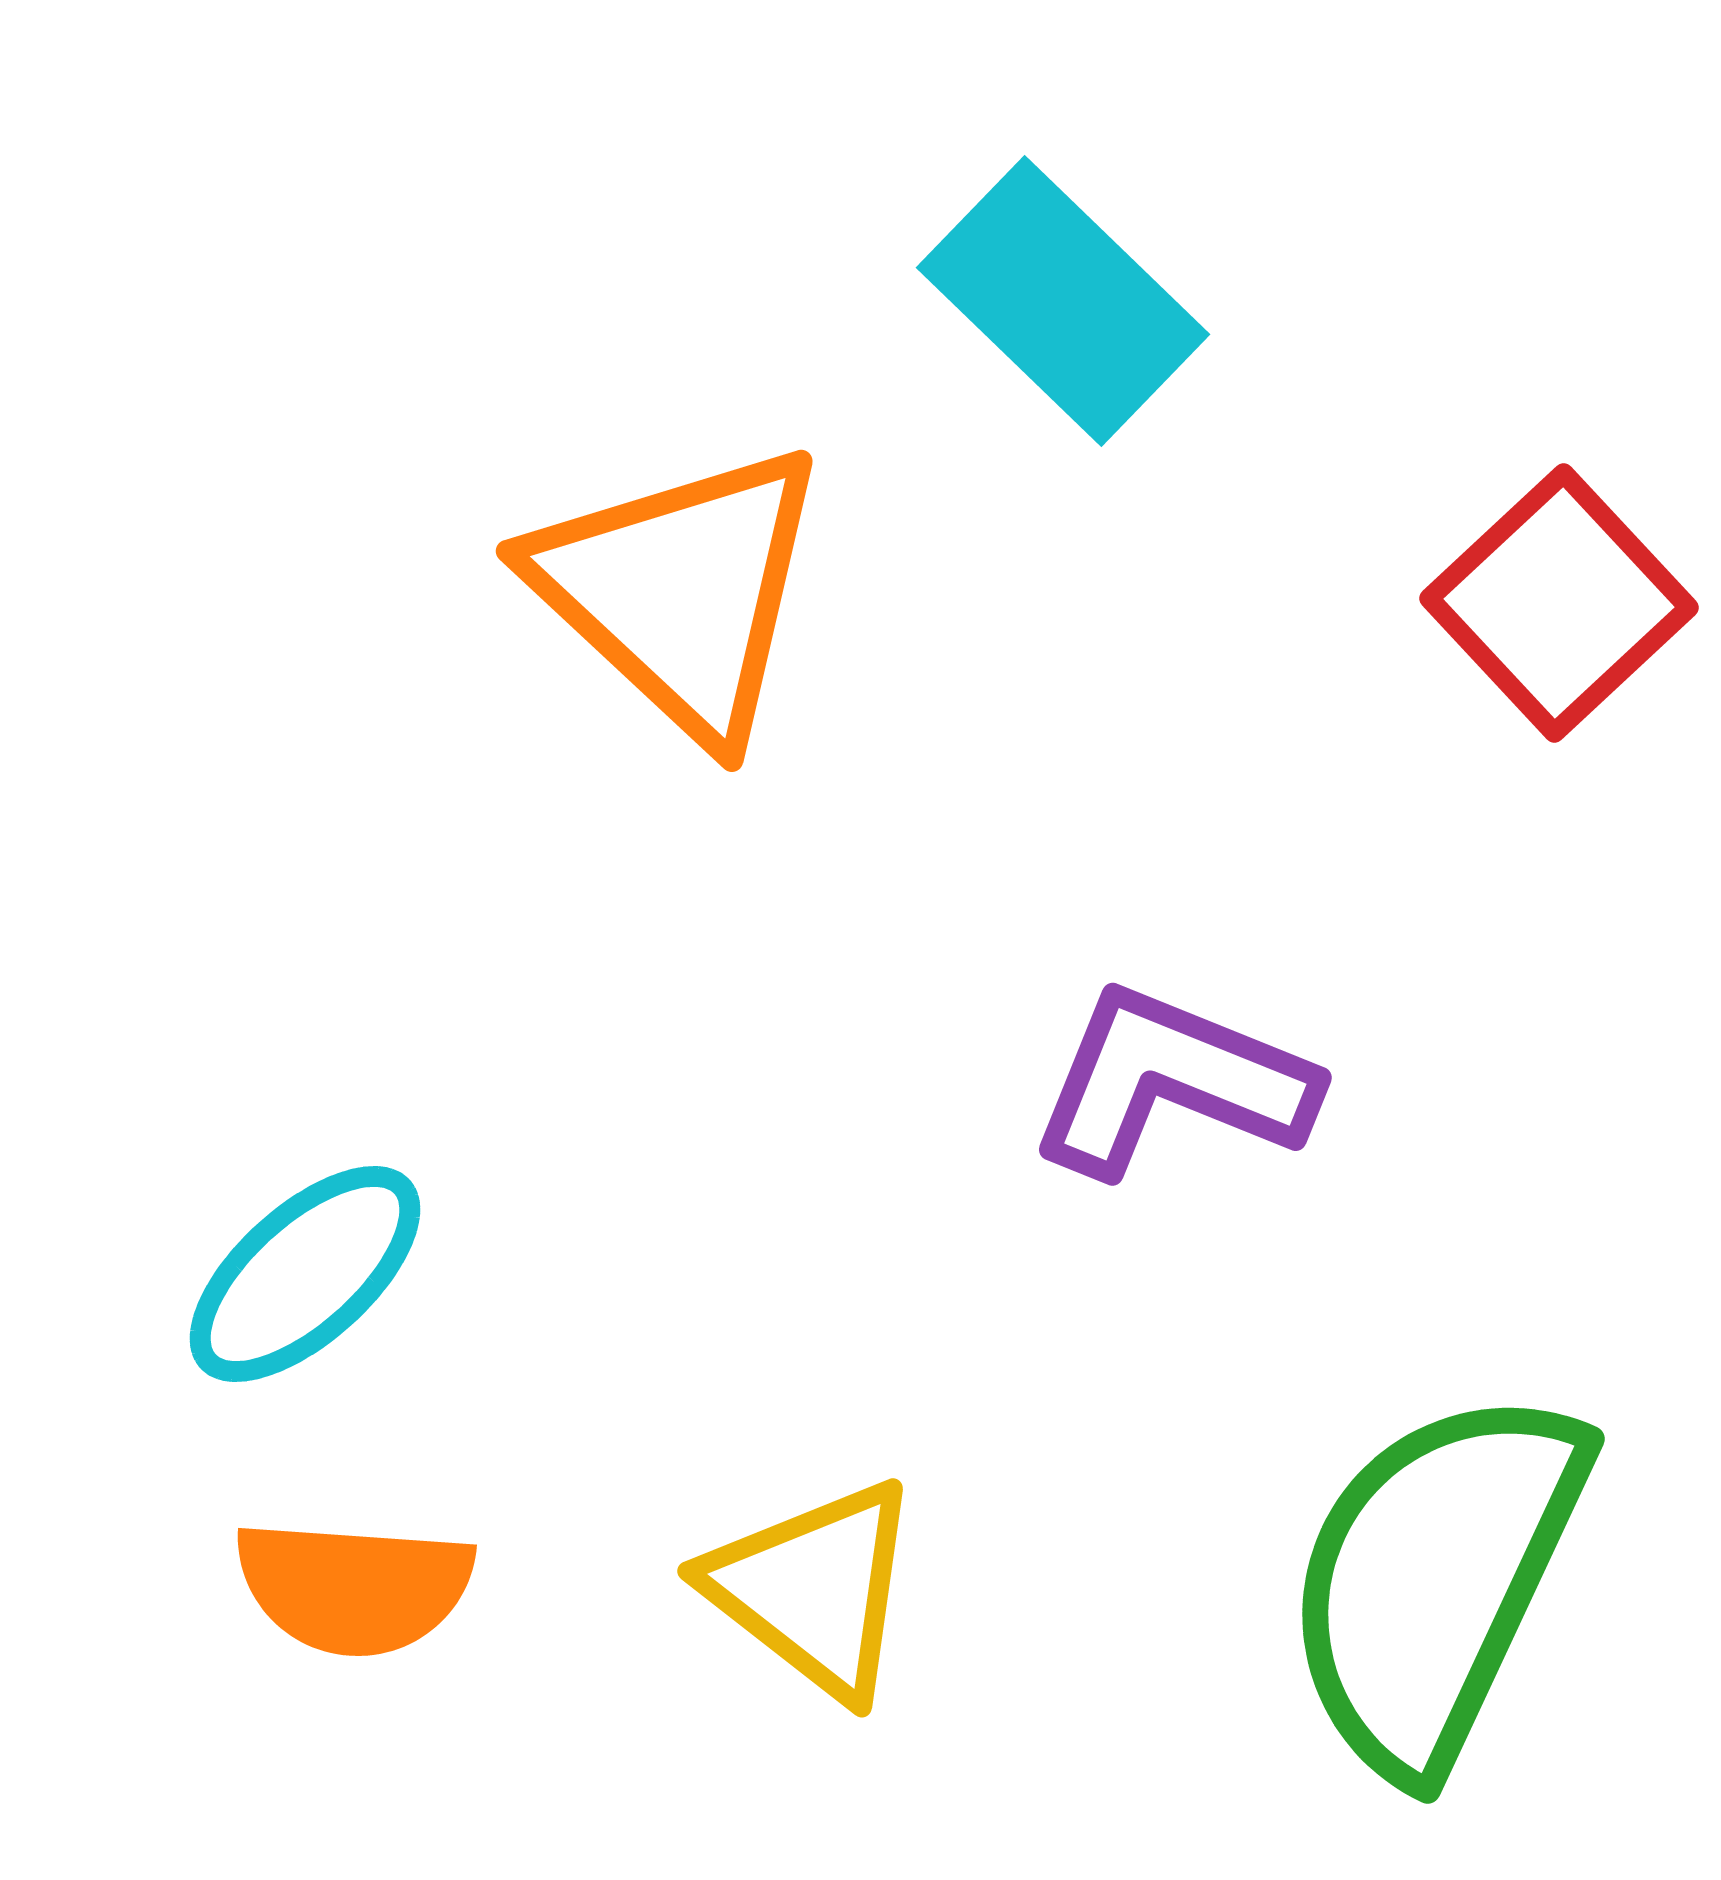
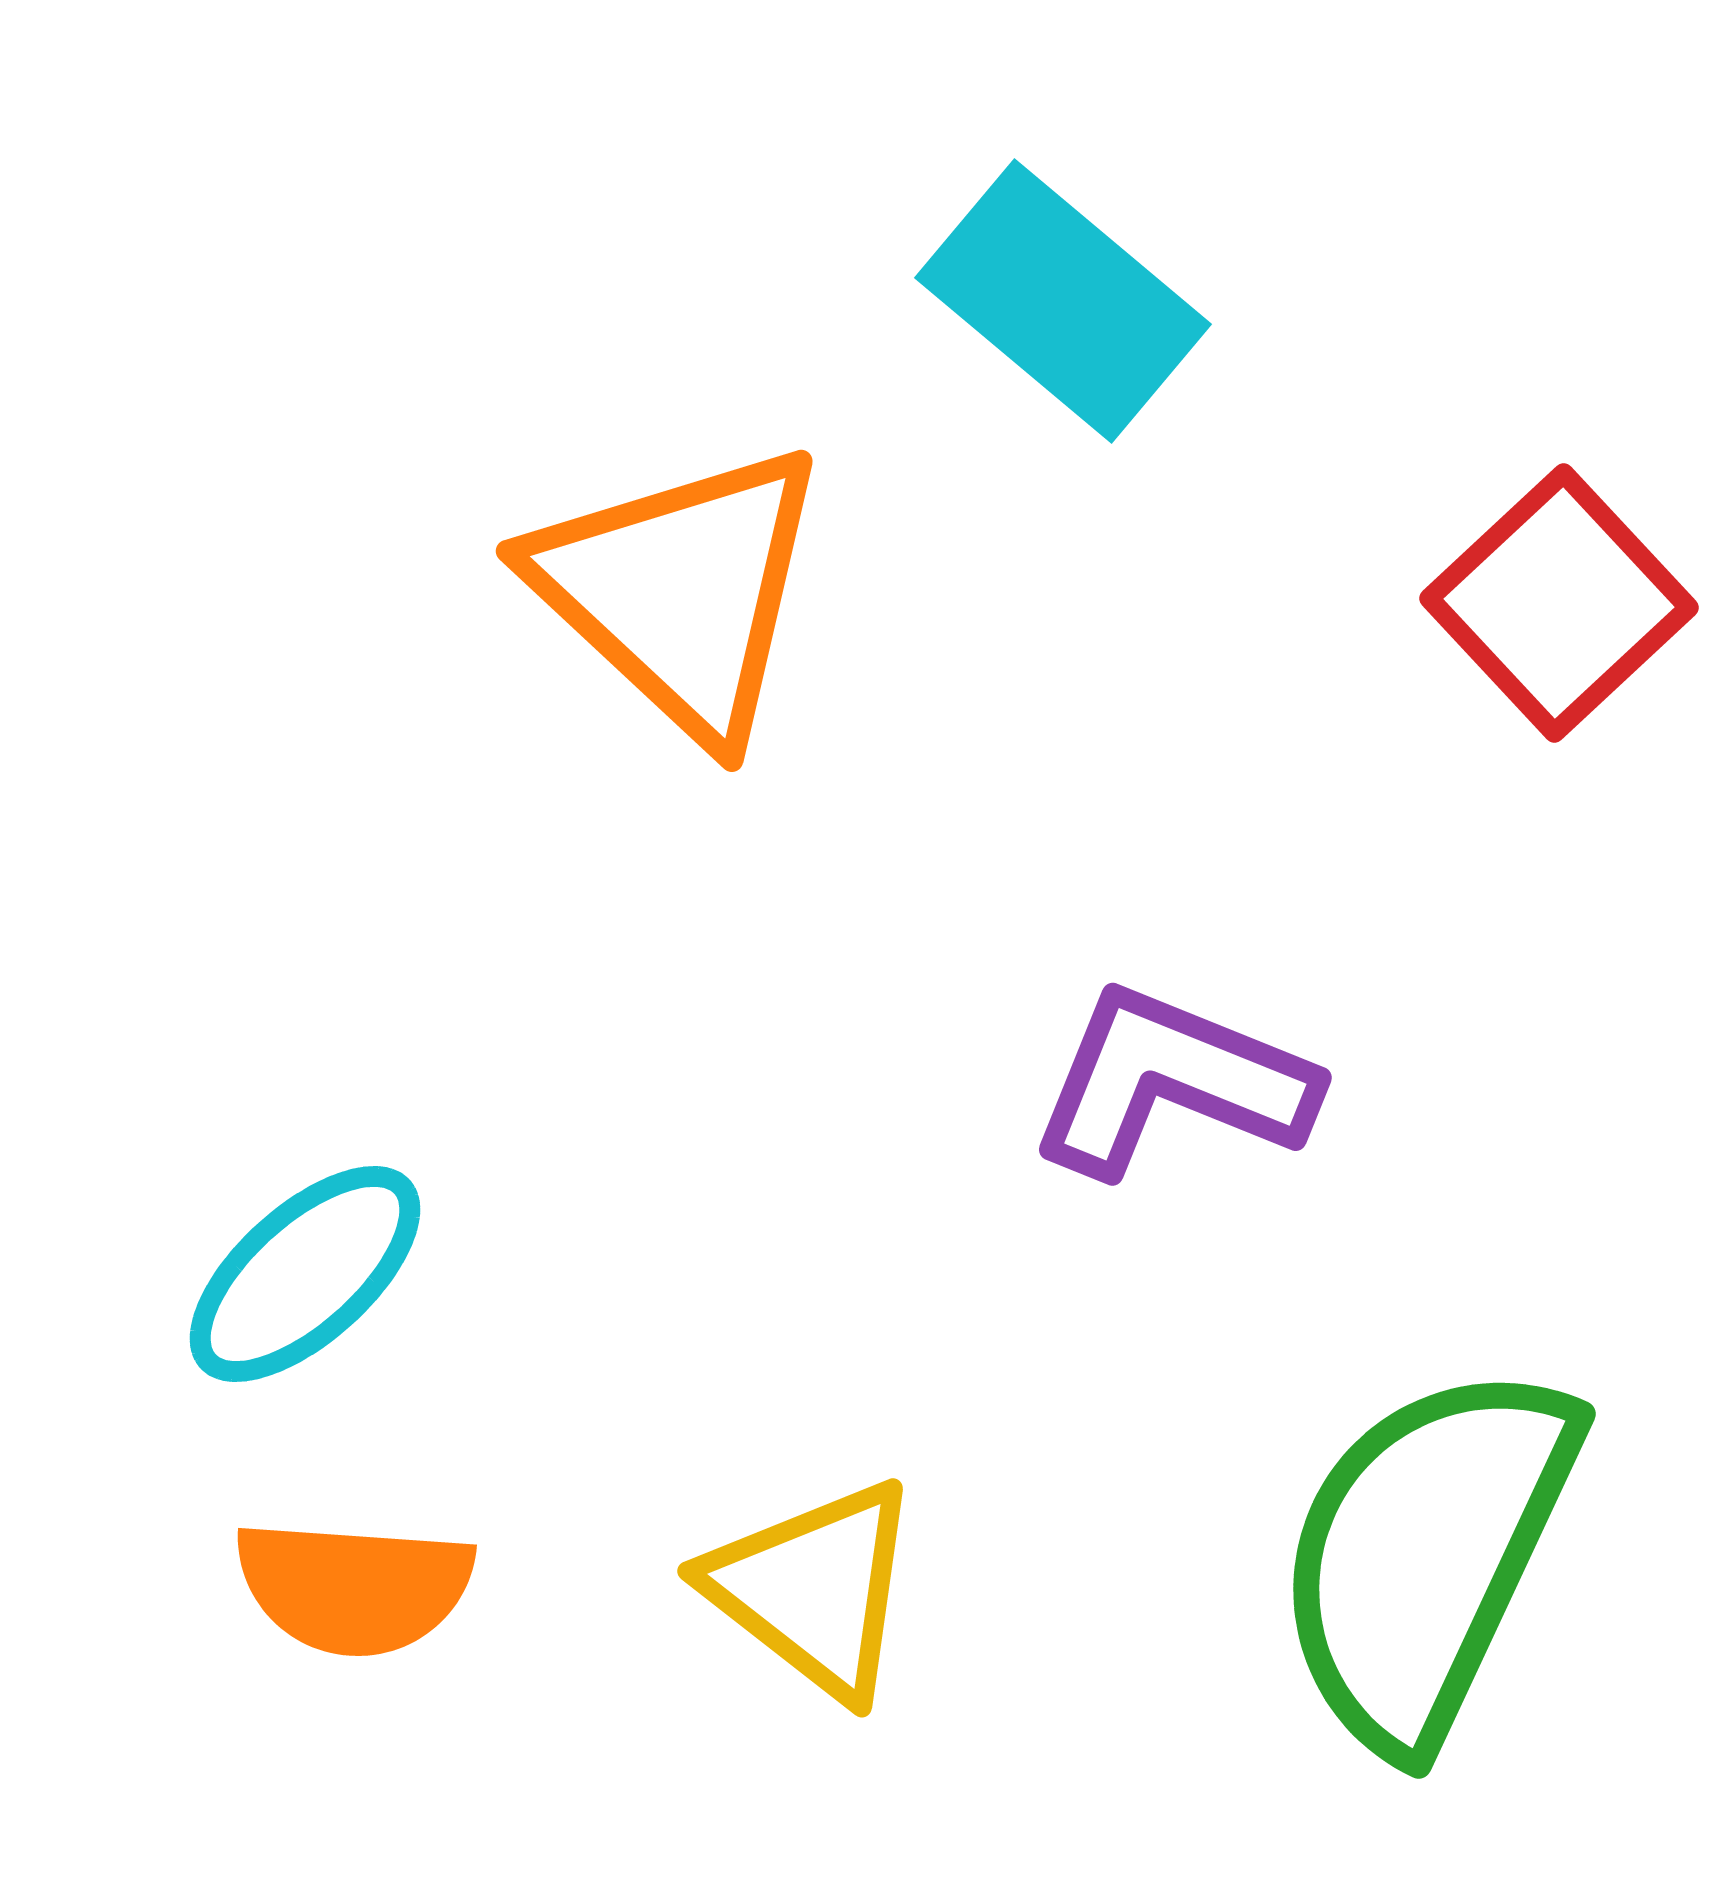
cyan rectangle: rotated 4 degrees counterclockwise
green semicircle: moved 9 px left, 25 px up
